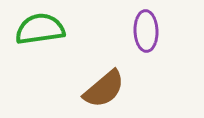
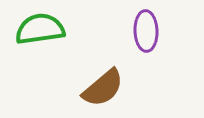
brown semicircle: moved 1 px left, 1 px up
